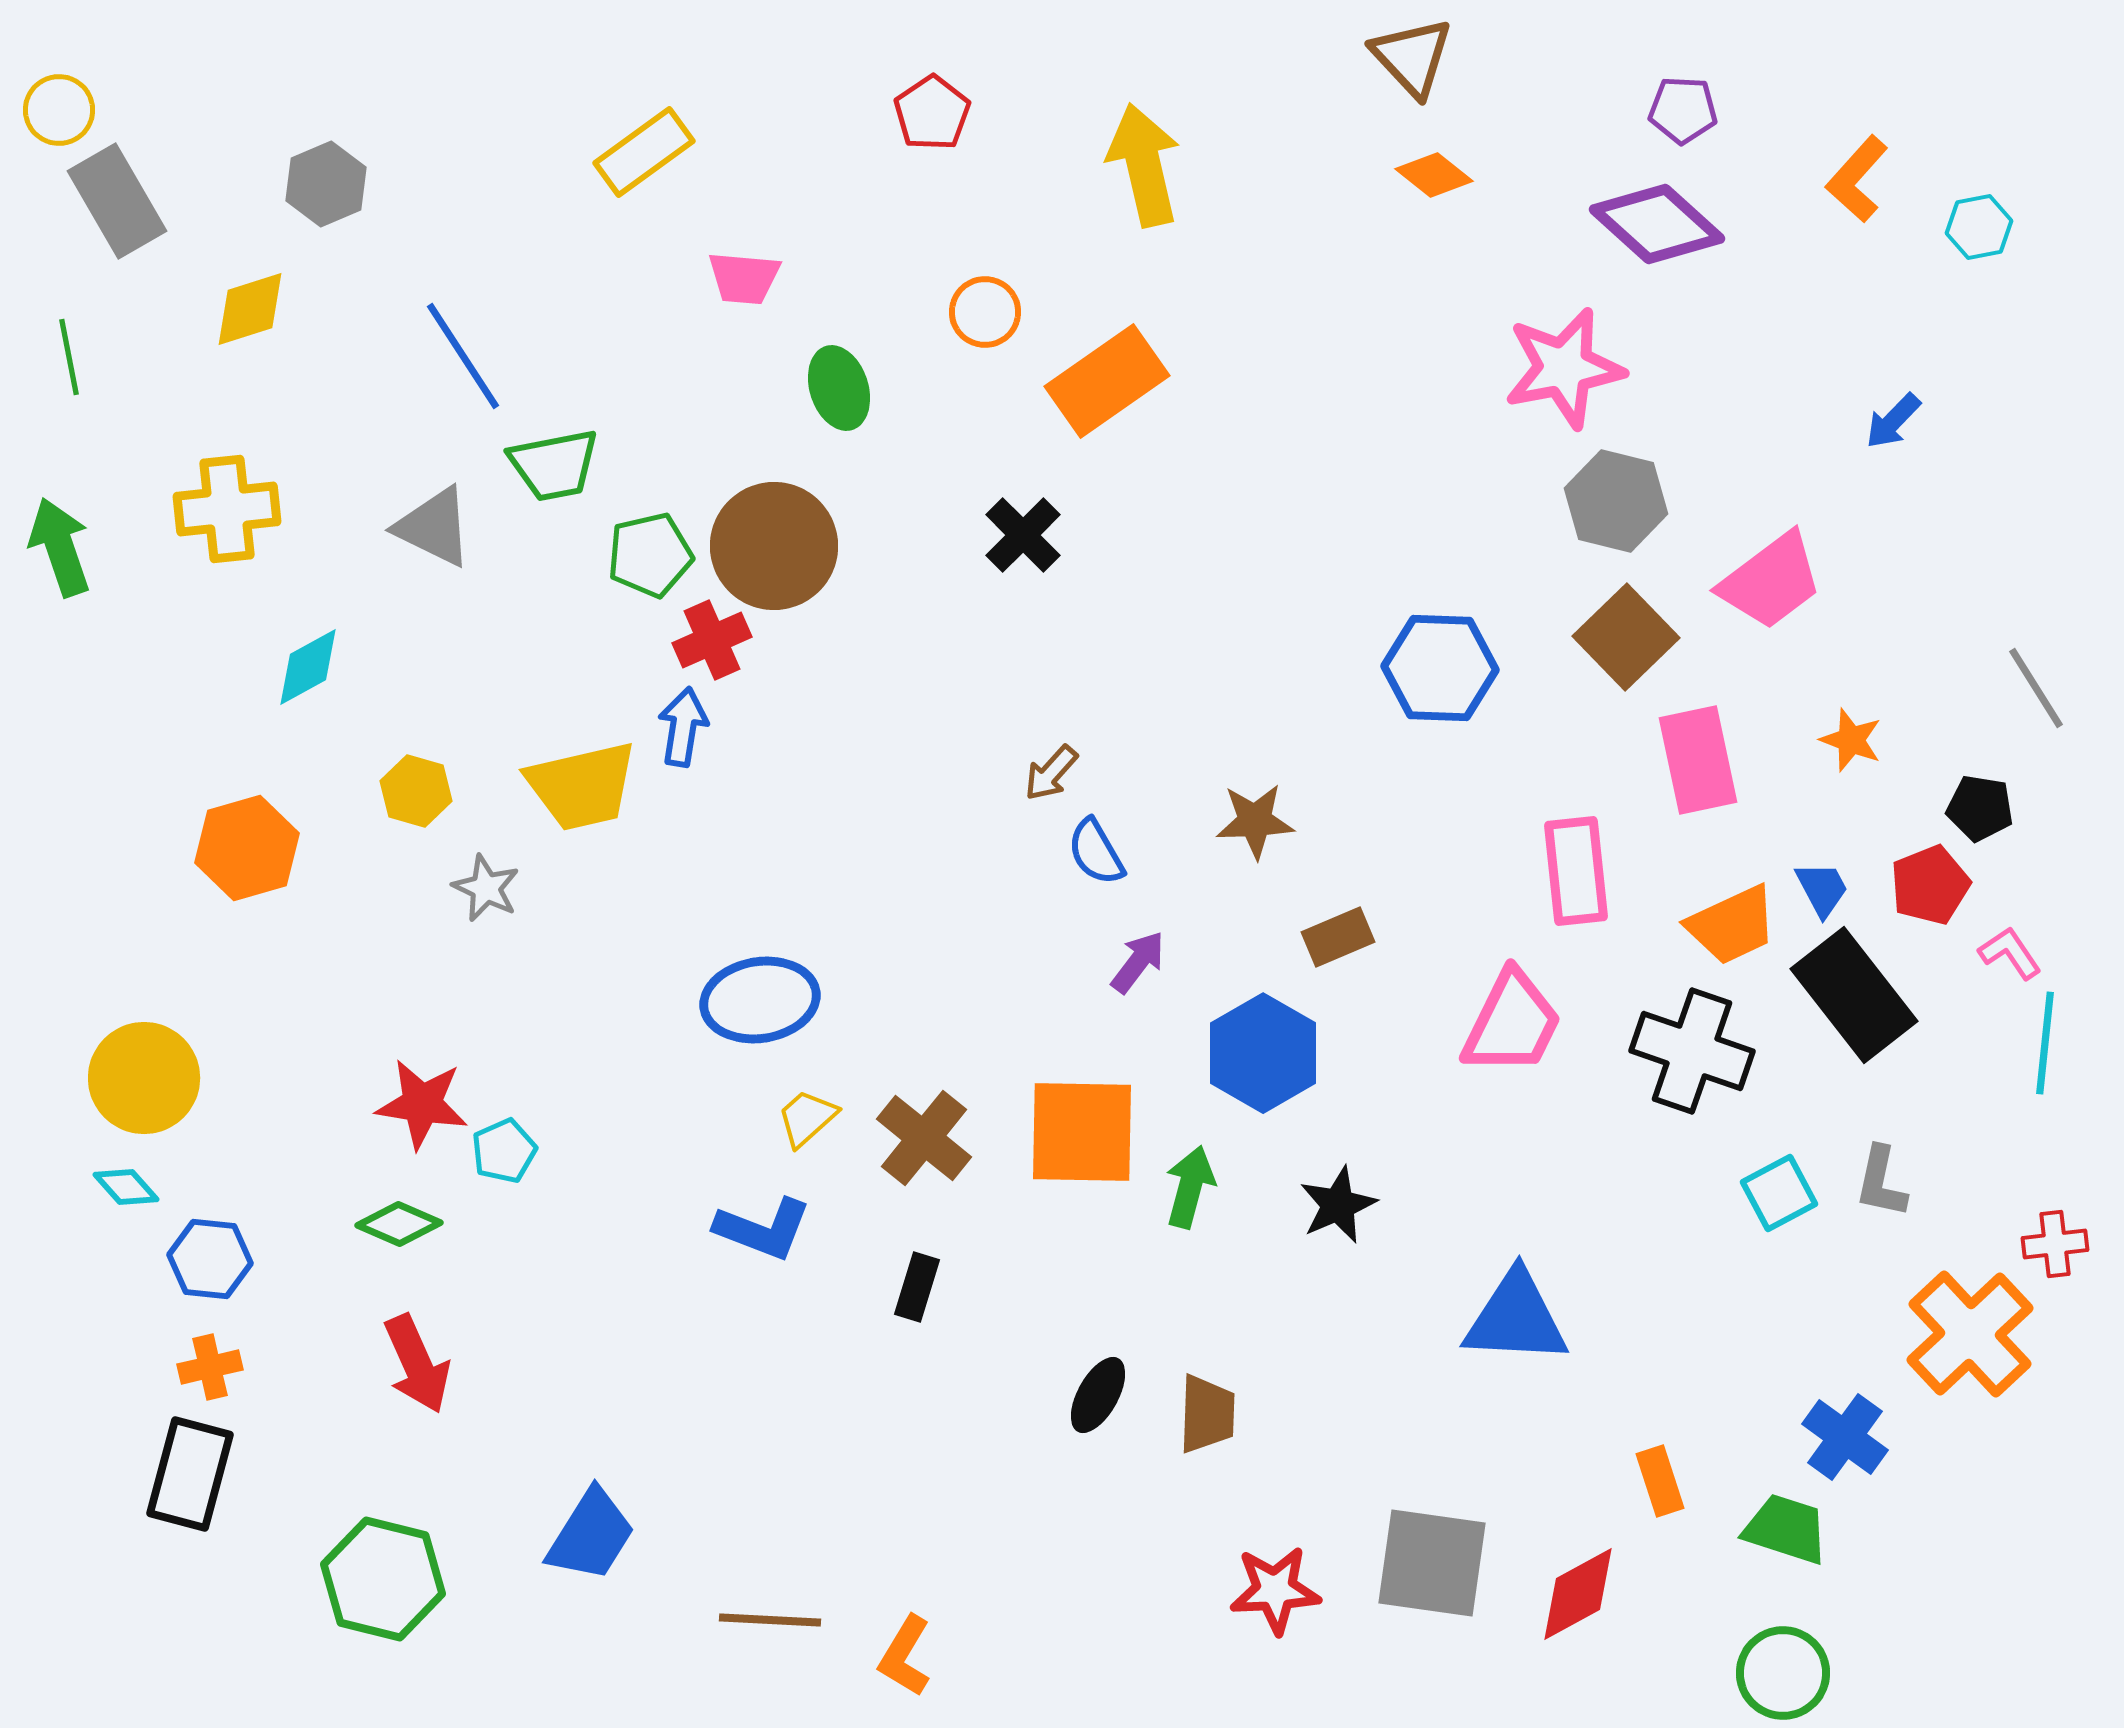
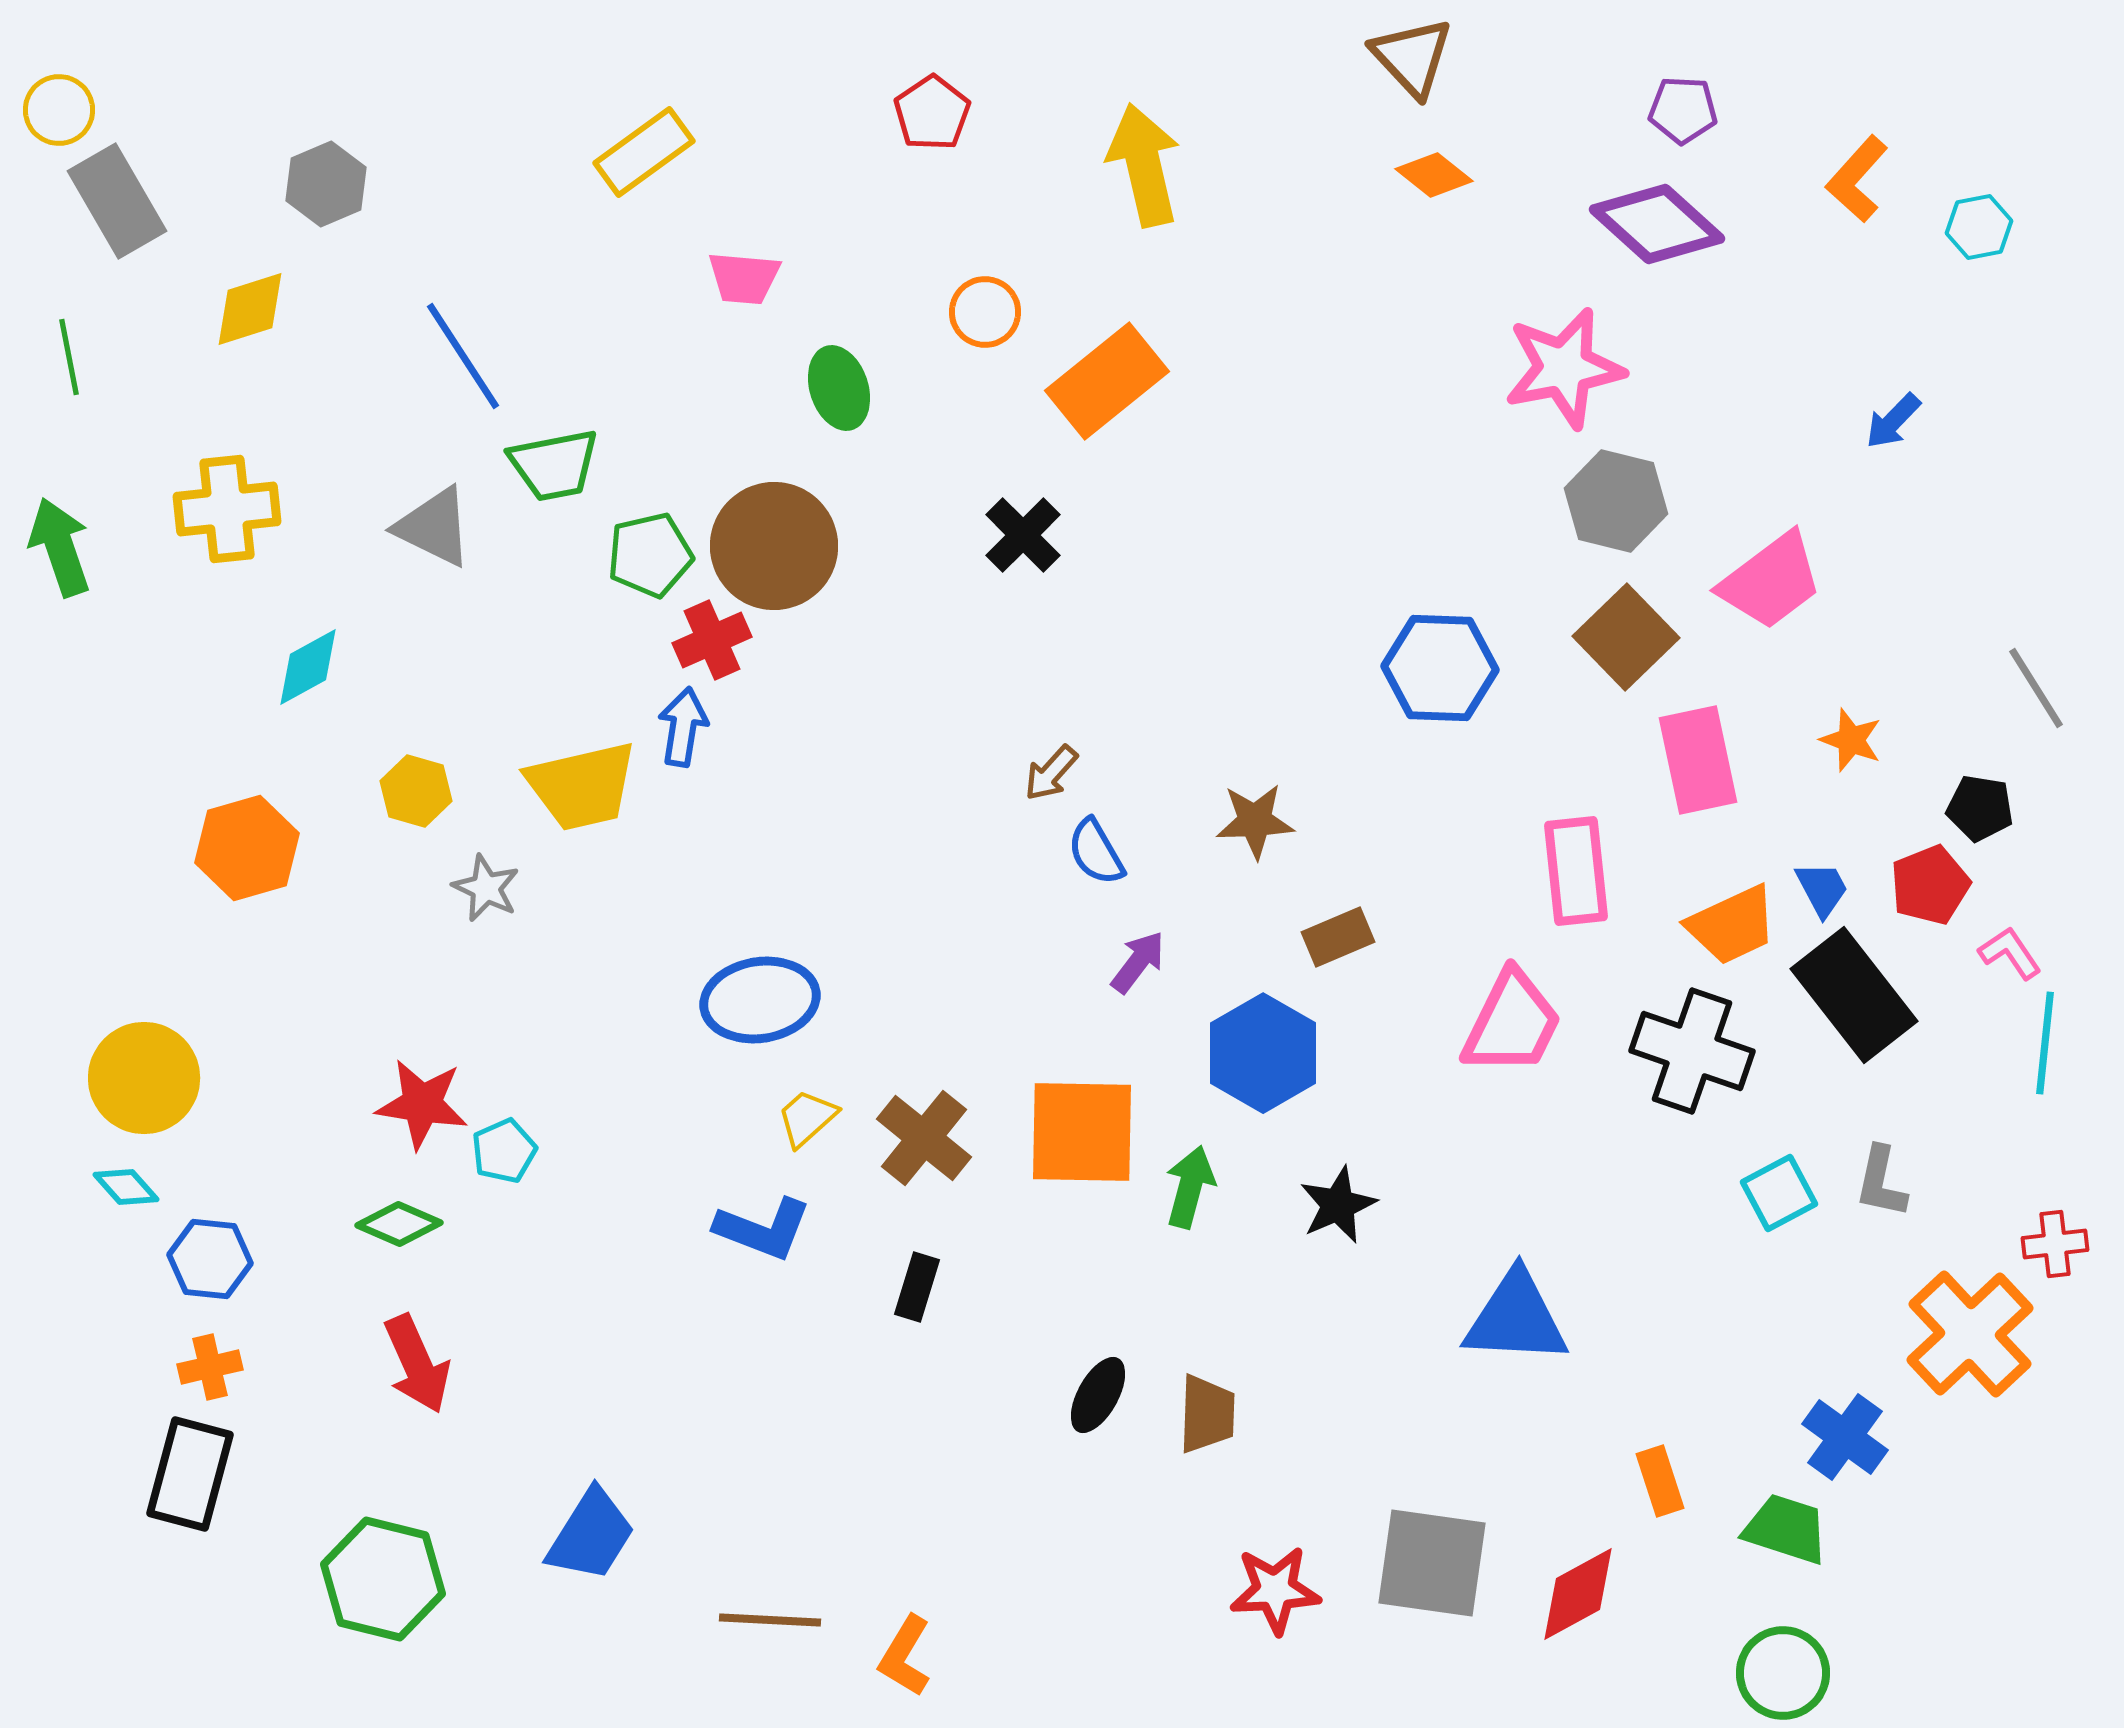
orange rectangle at (1107, 381): rotated 4 degrees counterclockwise
